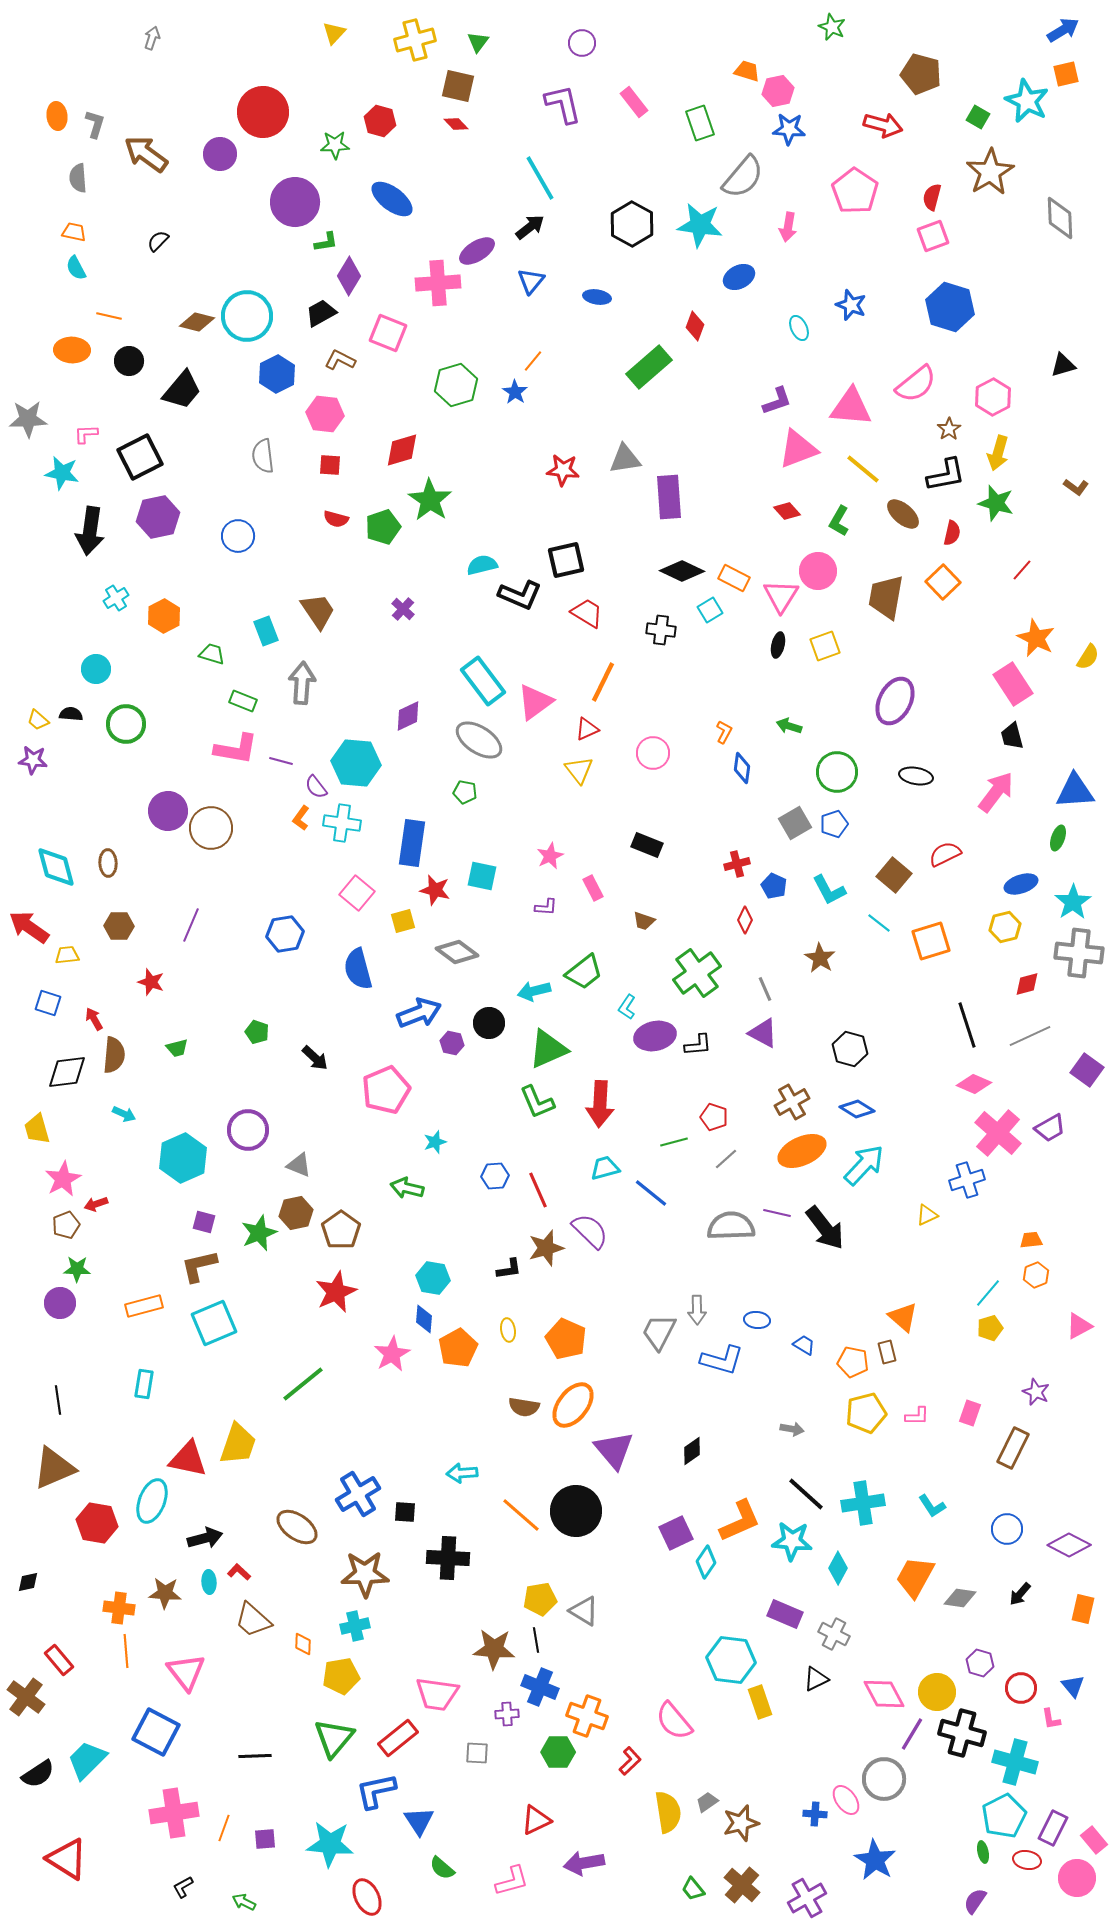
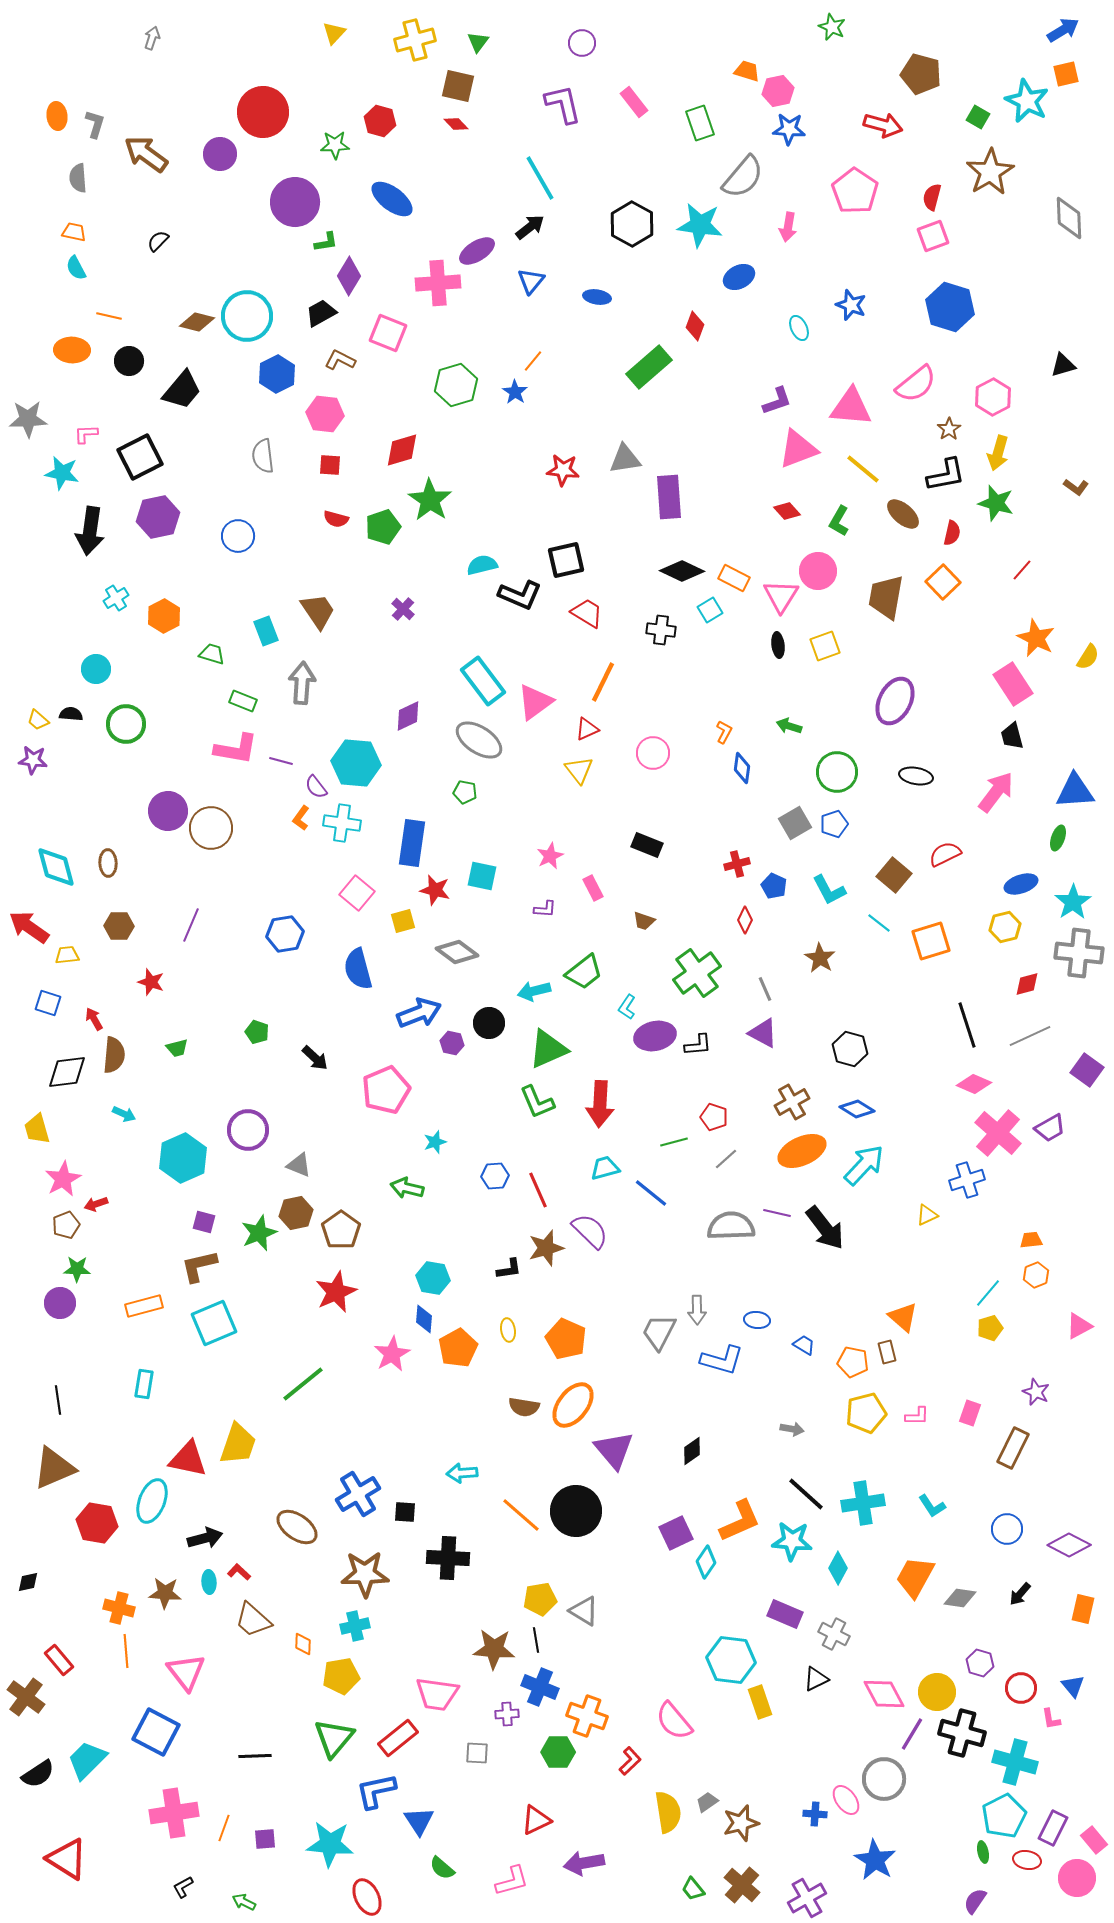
gray diamond at (1060, 218): moved 9 px right
black ellipse at (778, 645): rotated 20 degrees counterclockwise
purple L-shape at (546, 907): moved 1 px left, 2 px down
orange cross at (119, 1608): rotated 8 degrees clockwise
